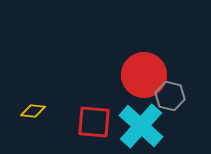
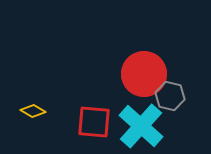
red circle: moved 1 px up
yellow diamond: rotated 25 degrees clockwise
